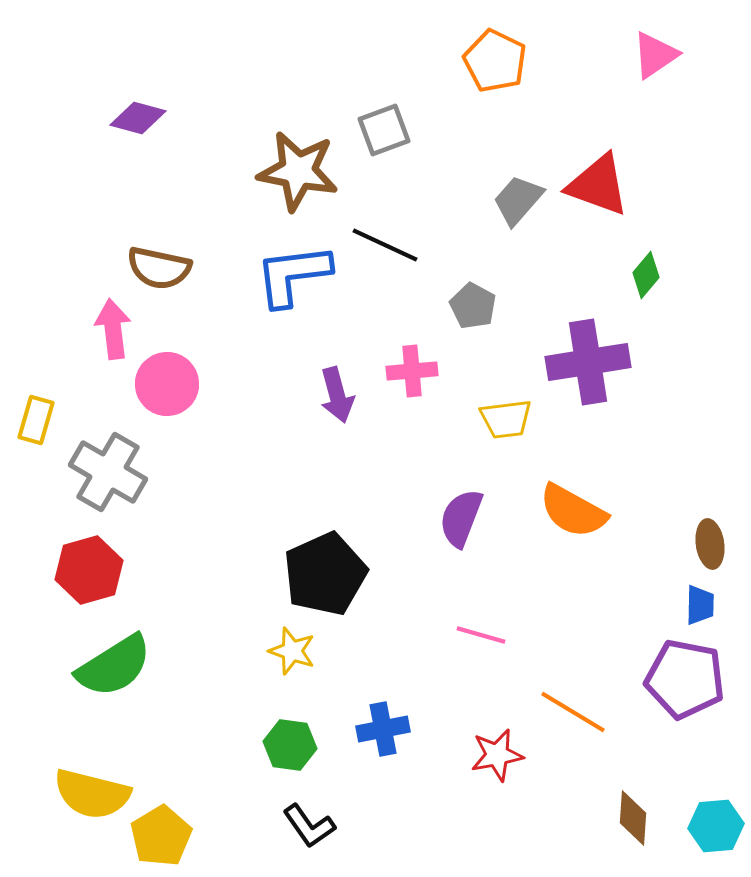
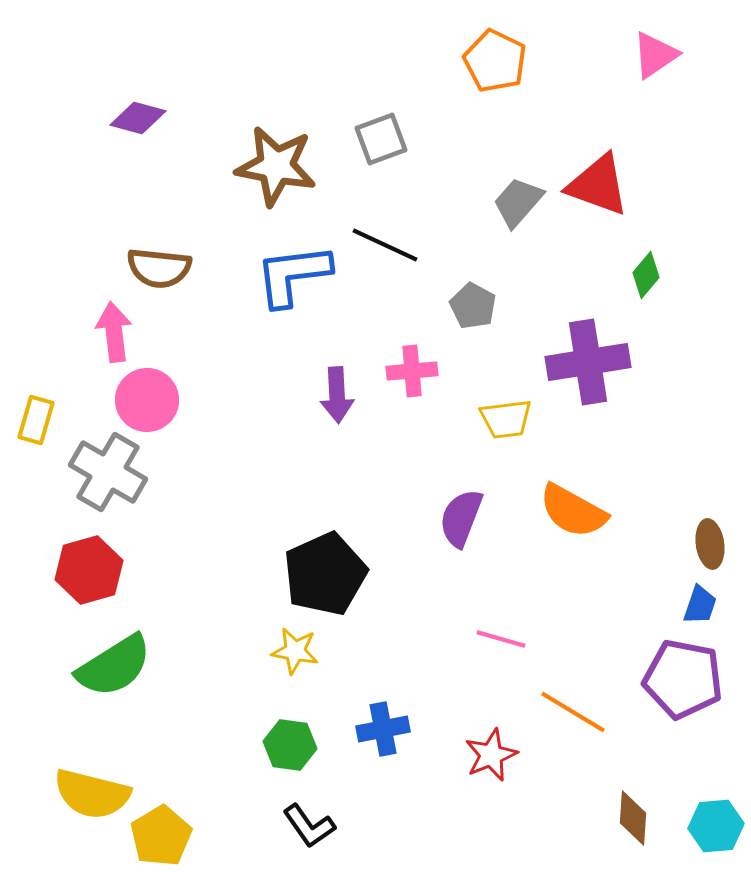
gray square: moved 3 px left, 9 px down
brown star: moved 22 px left, 5 px up
gray trapezoid: moved 2 px down
brown semicircle: rotated 6 degrees counterclockwise
pink arrow: moved 1 px right, 3 px down
pink circle: moved 20 px left, 16 px down
purple arrow: rotated 12 degrees clockwise
blue trapezoid: rotated 18 degrees clockwise
pink line: moved 20 px right, 4 px down
yellow star: moved 3 px right; rotated 9 degrees counterclockwise
purple pentagon: moved 2 px left
red star: moved 6 px left; rotated 12 degrees counterclockwise
